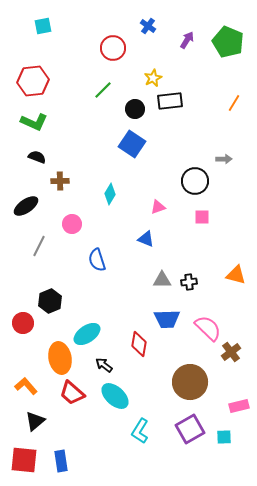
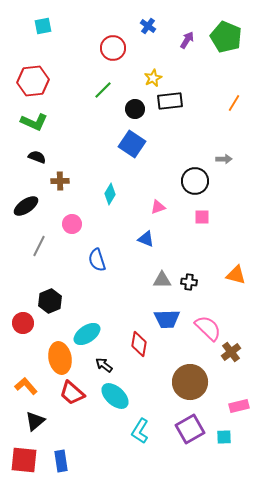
green pentagon at (228, 42): moved 2 px left, 5 px up
black cross at (189, 282): rotated 14 degrees clockwise
